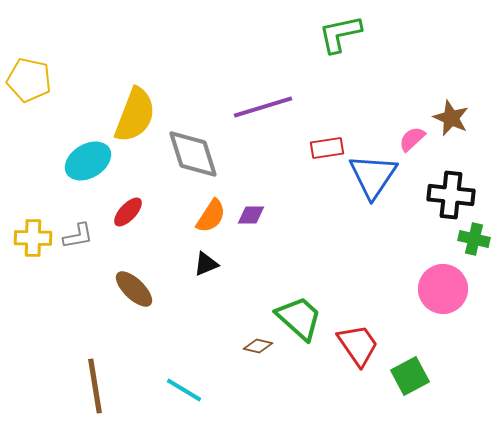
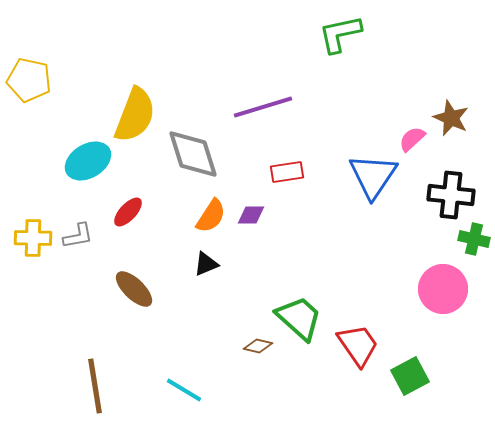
red rectangle: moved 40 px left, 24 px down
